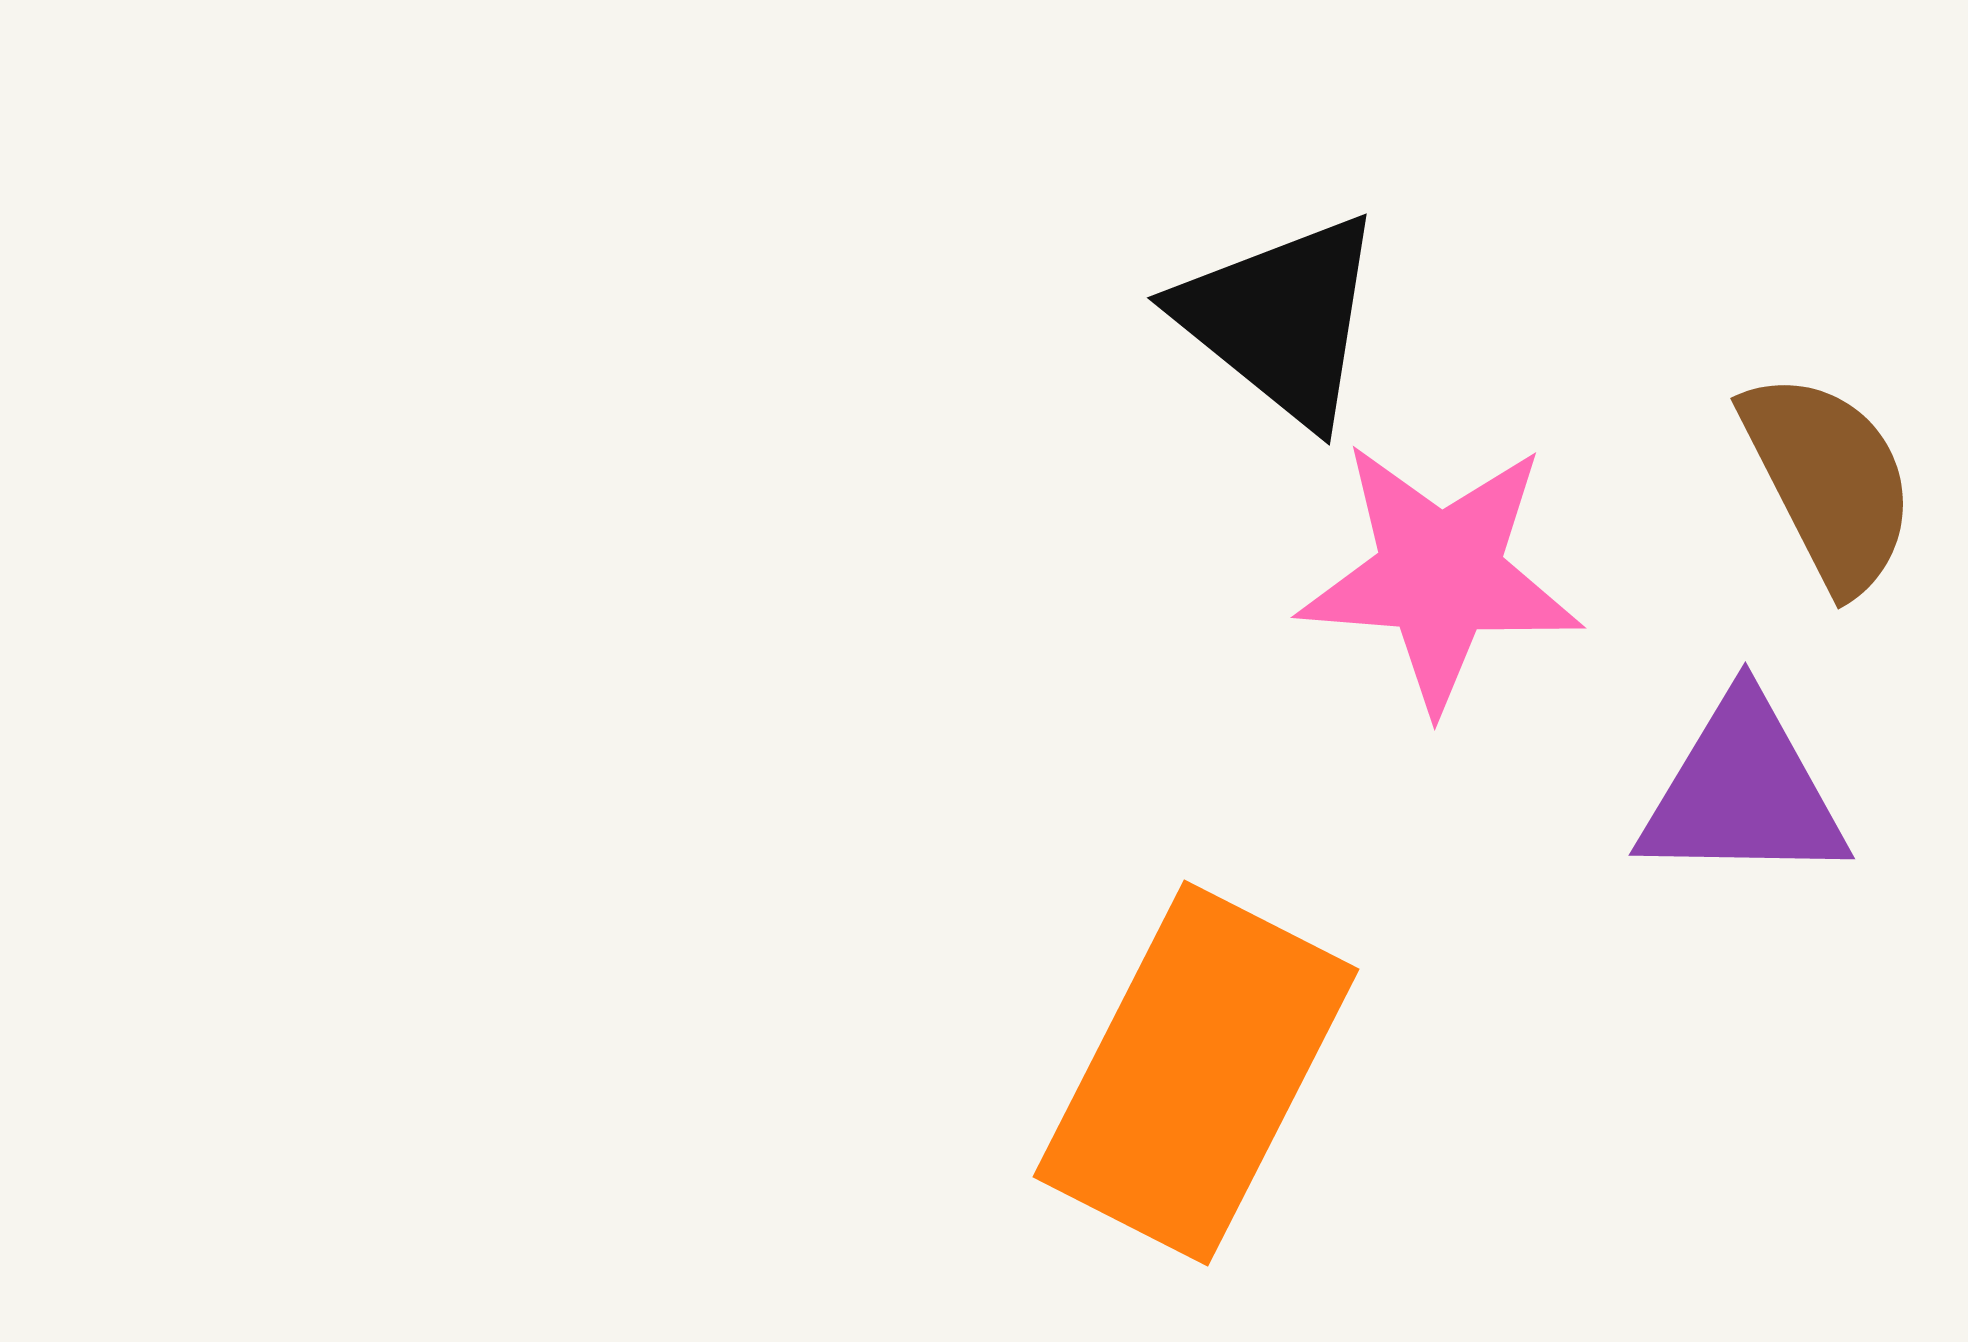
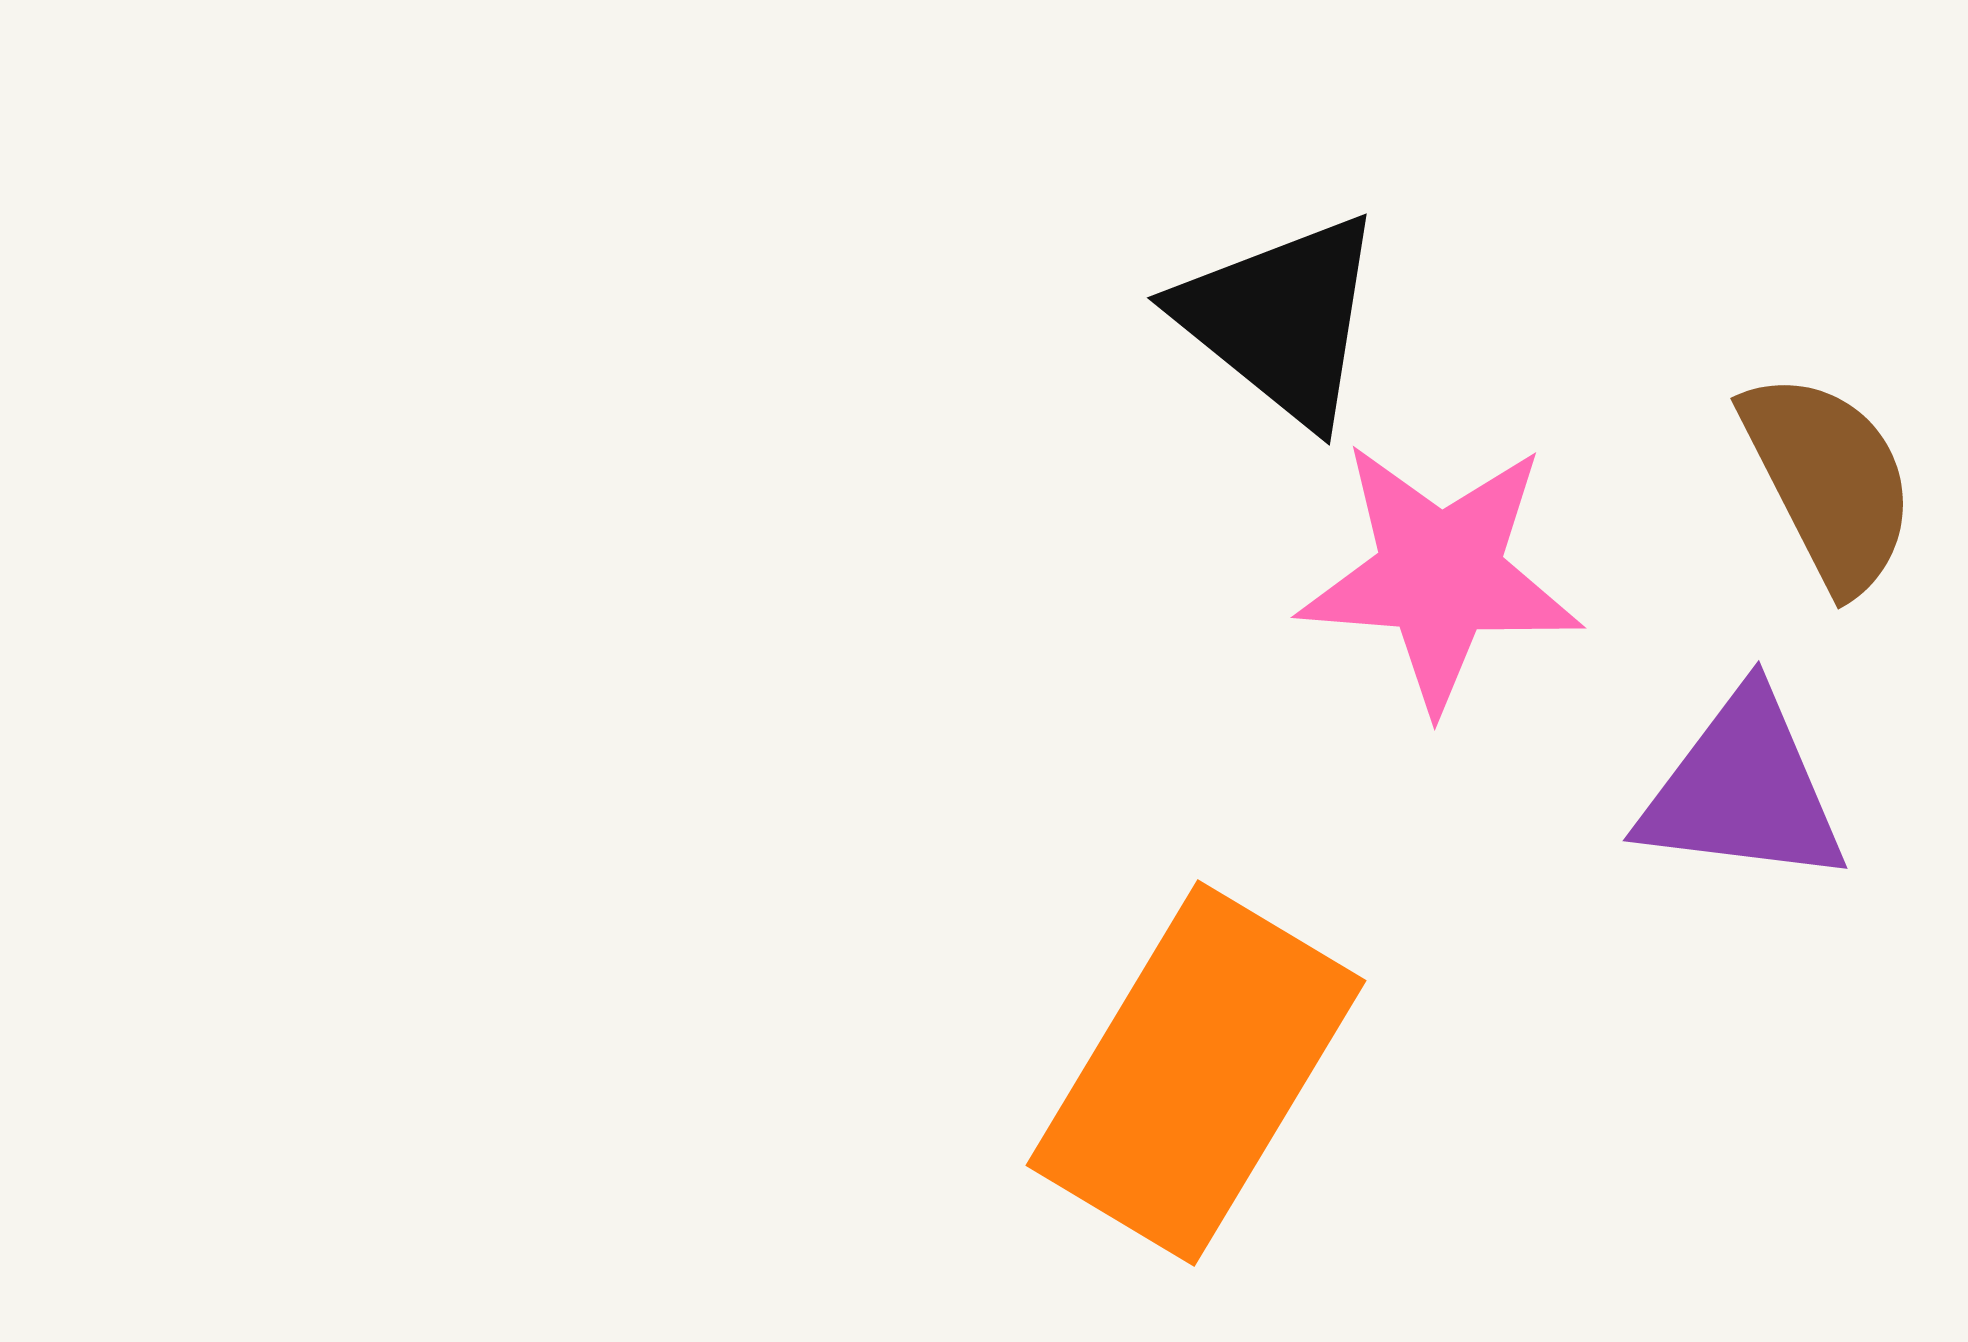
purple triangle: moved 2 px up; rotated 6 degrees clockwise
orange rectangle: rotated 4 degrees clockwise
